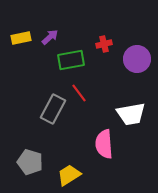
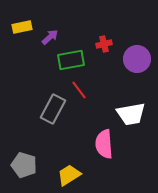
yellow rectangle: moved 1 px right, 11 px up
red line: moved 3 px up
gray pentagon: moved 6 px left, 3 px down
